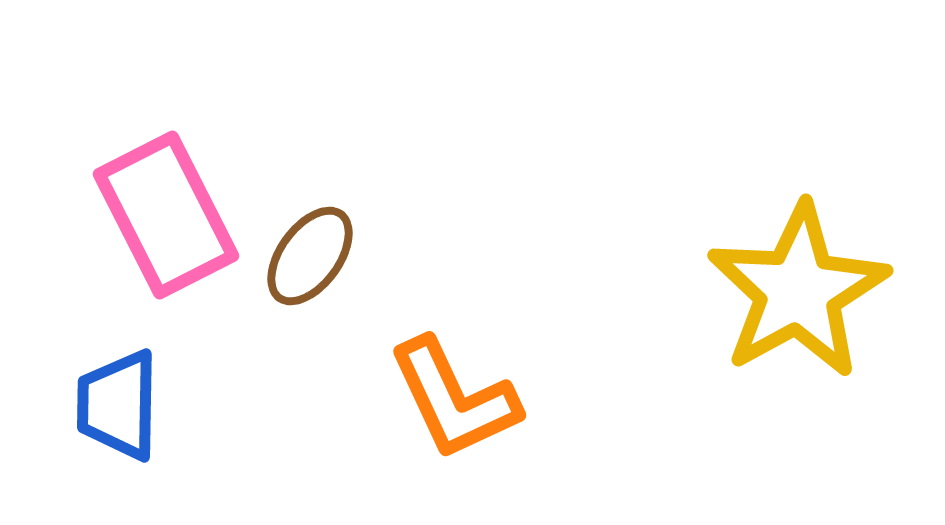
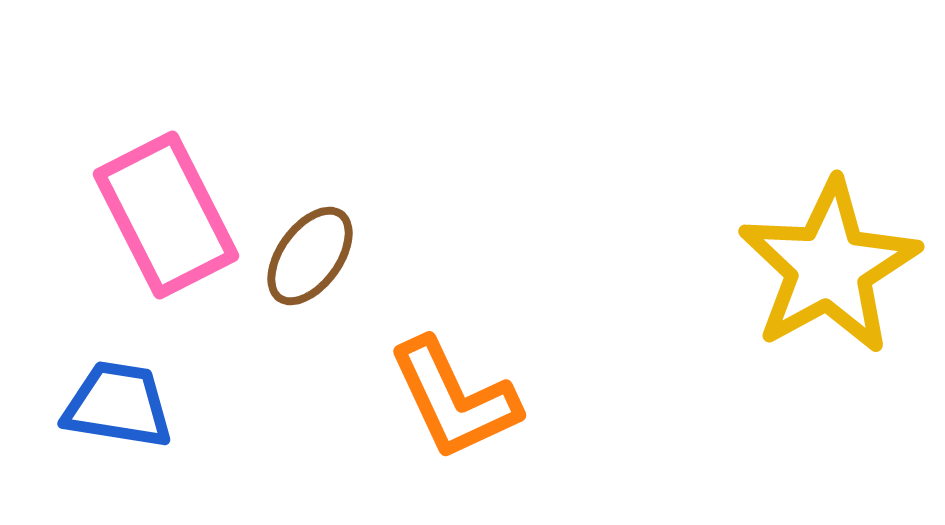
yellow star: moved 31 px right, 24 px up
blue trapezoid: rotated 98 degrees clockwise
